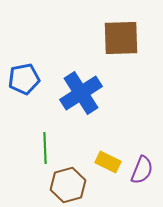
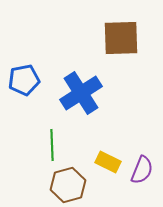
blue pentagon: moved 1 px down
green line: moved 7 px right, 3 px up
